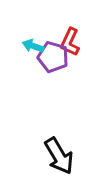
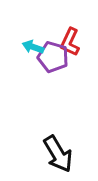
cyan arrow: moved 1 px down
black arrow: moved 1 px left, 2 px up
